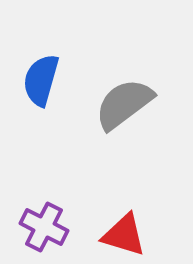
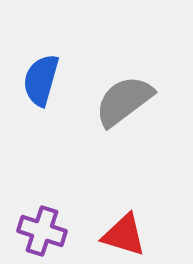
gray semicircle: moved 3 px up
purple cross: moved 2 px left, 4 px down; rotated 9 degrees counterclockwise
